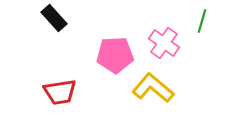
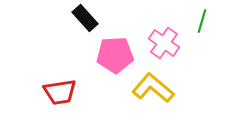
black rectangle: moved 31 px right
